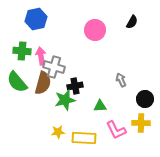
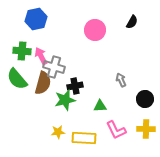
pink arrow: rotated 18 degrees counterclockwise
green semicircle: moved 3 px up
yellow cross: moved 5 px right, 6 px down
